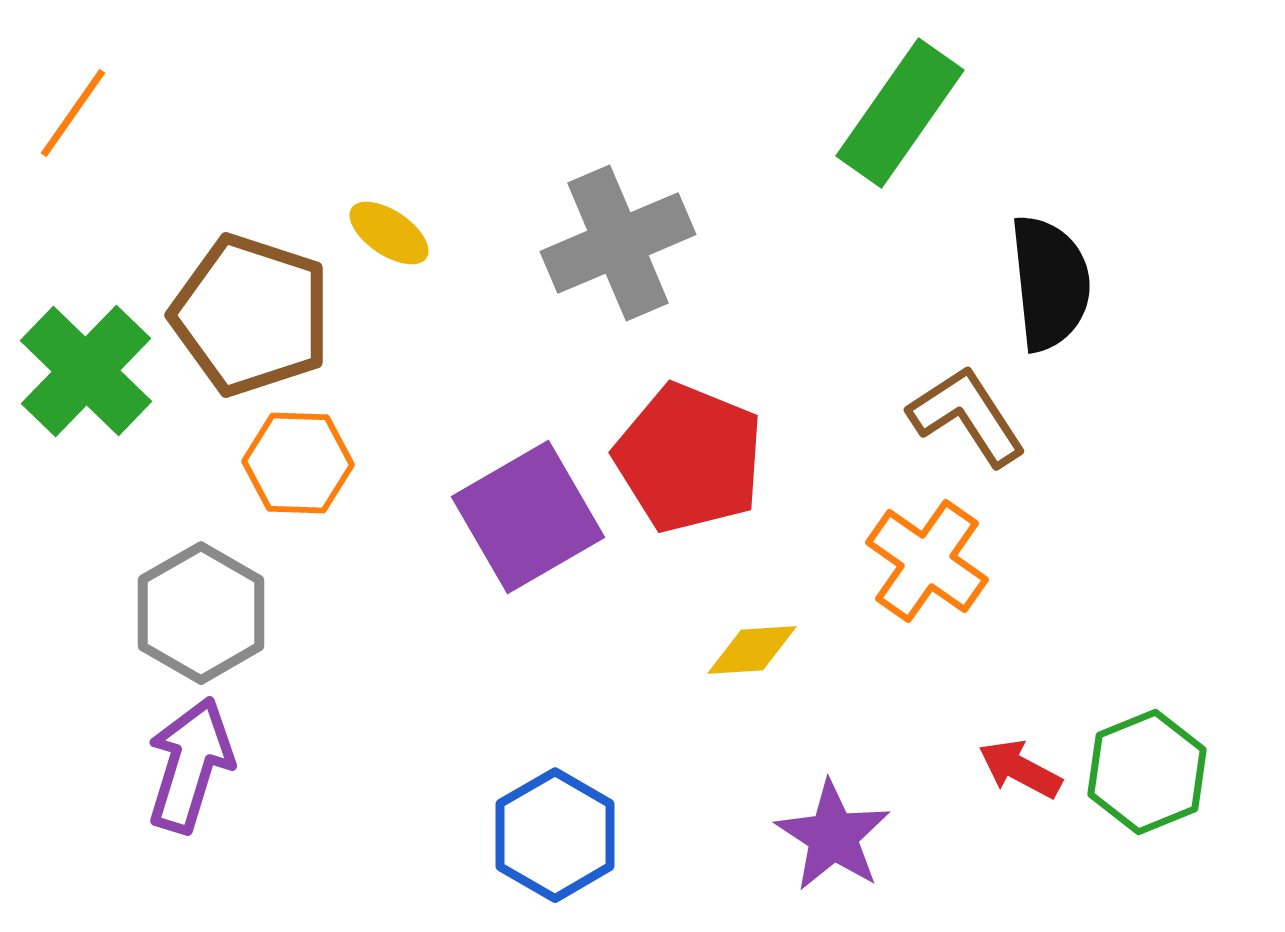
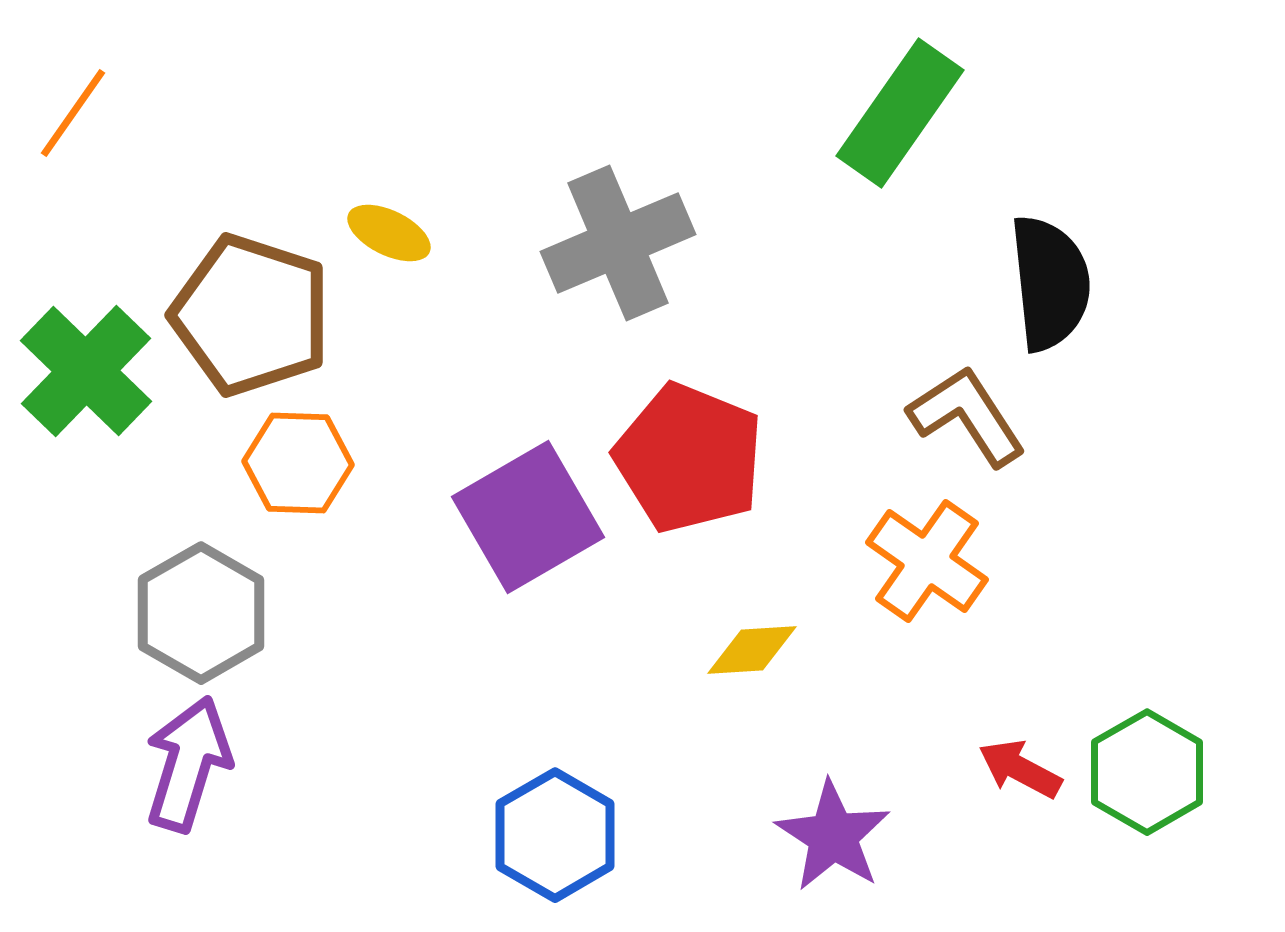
yellow ellipse: rotated 8 degrees counterclockwise
purple arrow: moved 2 px left, 1 px up
green hexagon: rotated 8 degrees counterclockwise
